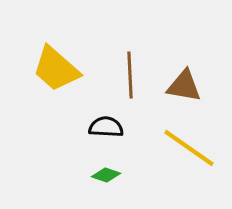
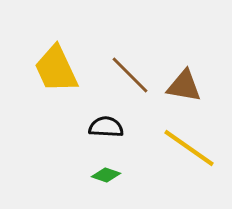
yellow trapezoid: rotated 24 degrees clockwise
brown line: rotated 42 degrees counterclockwise
